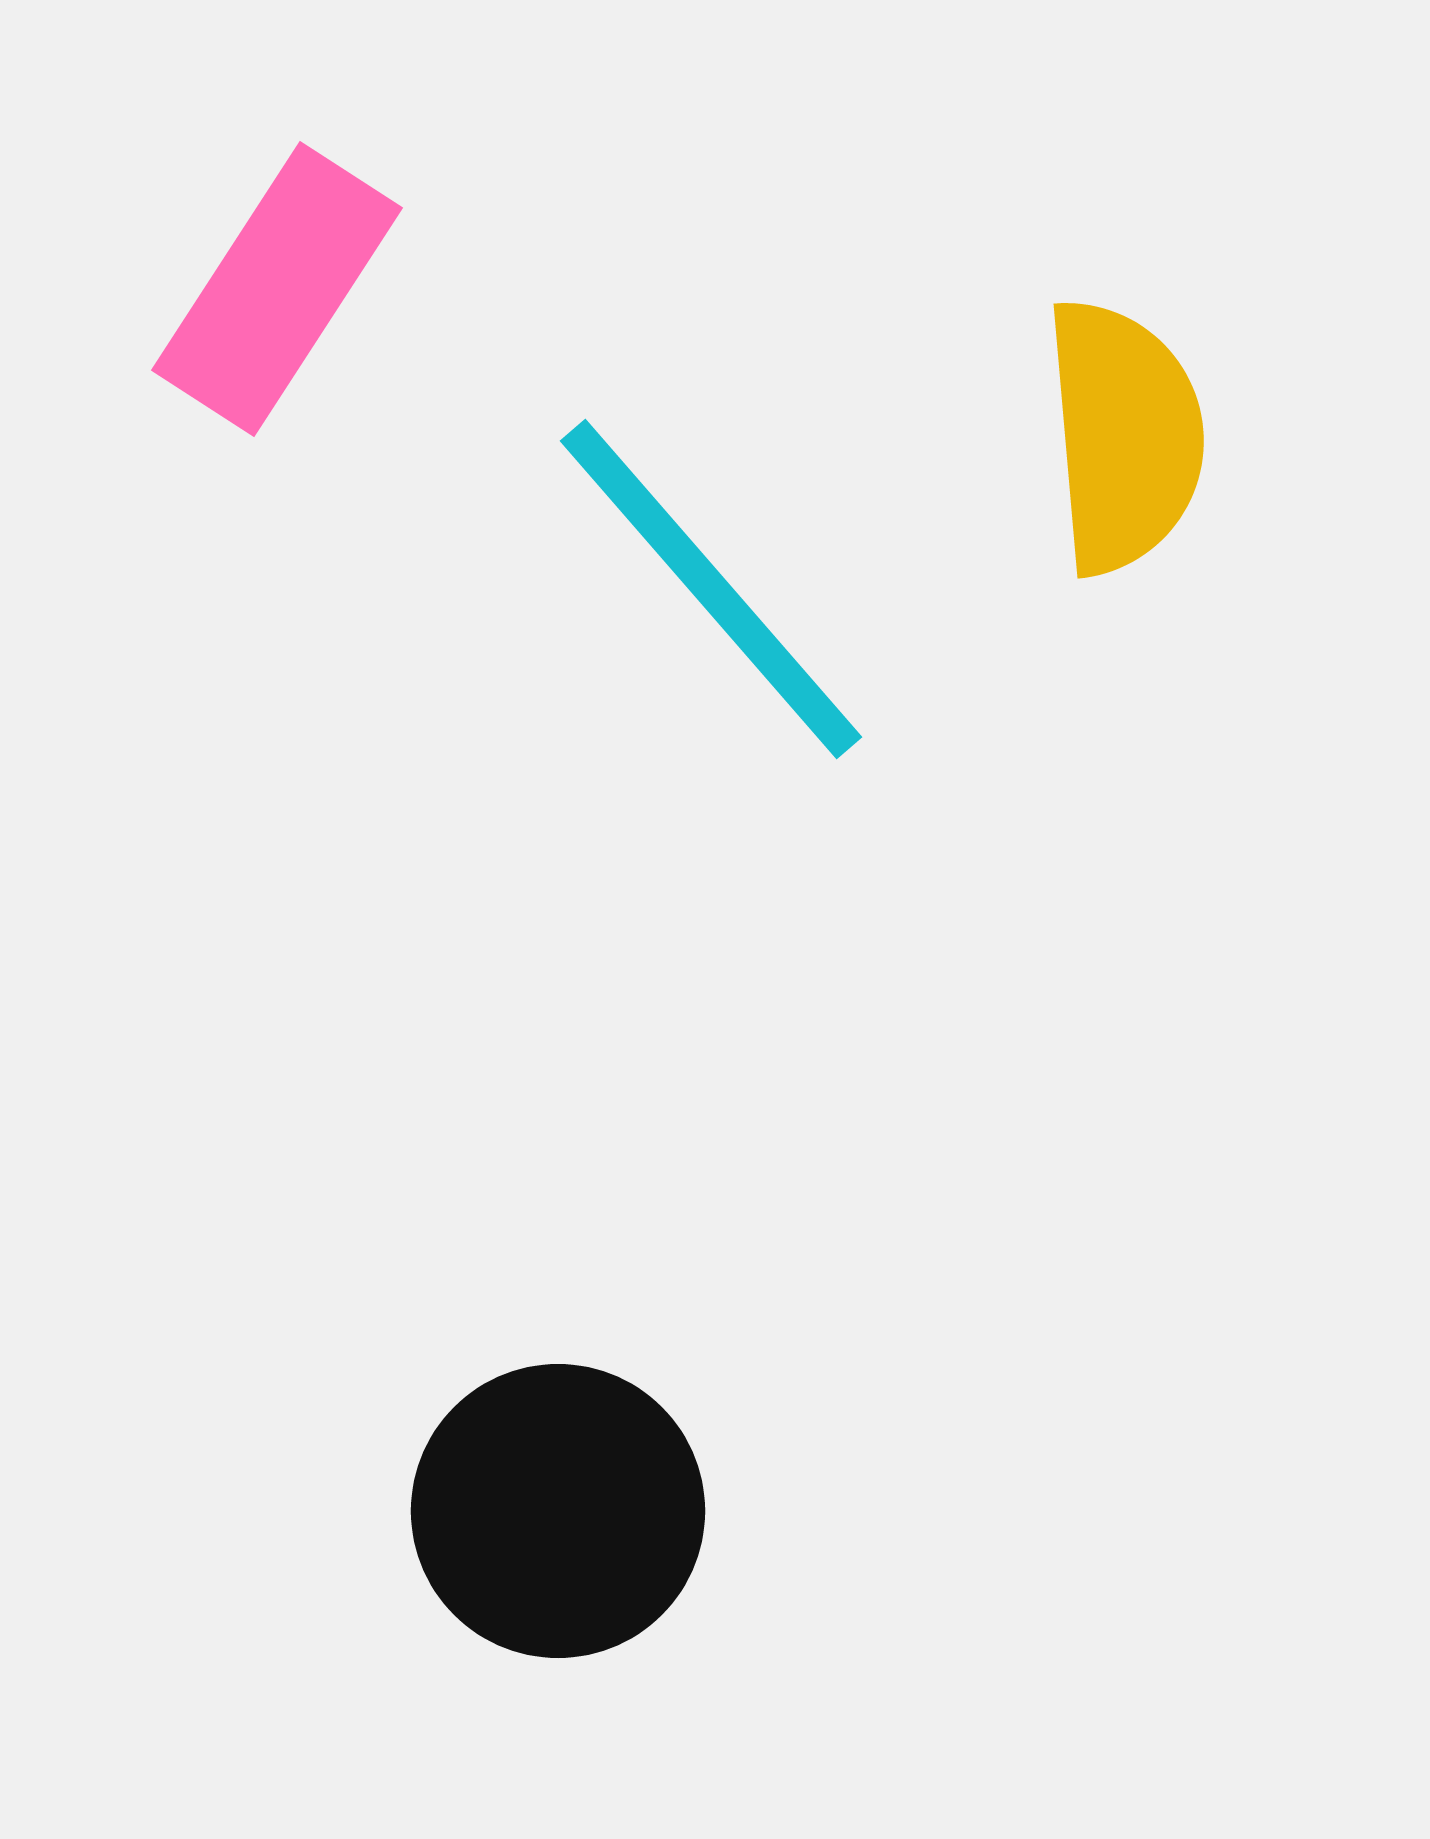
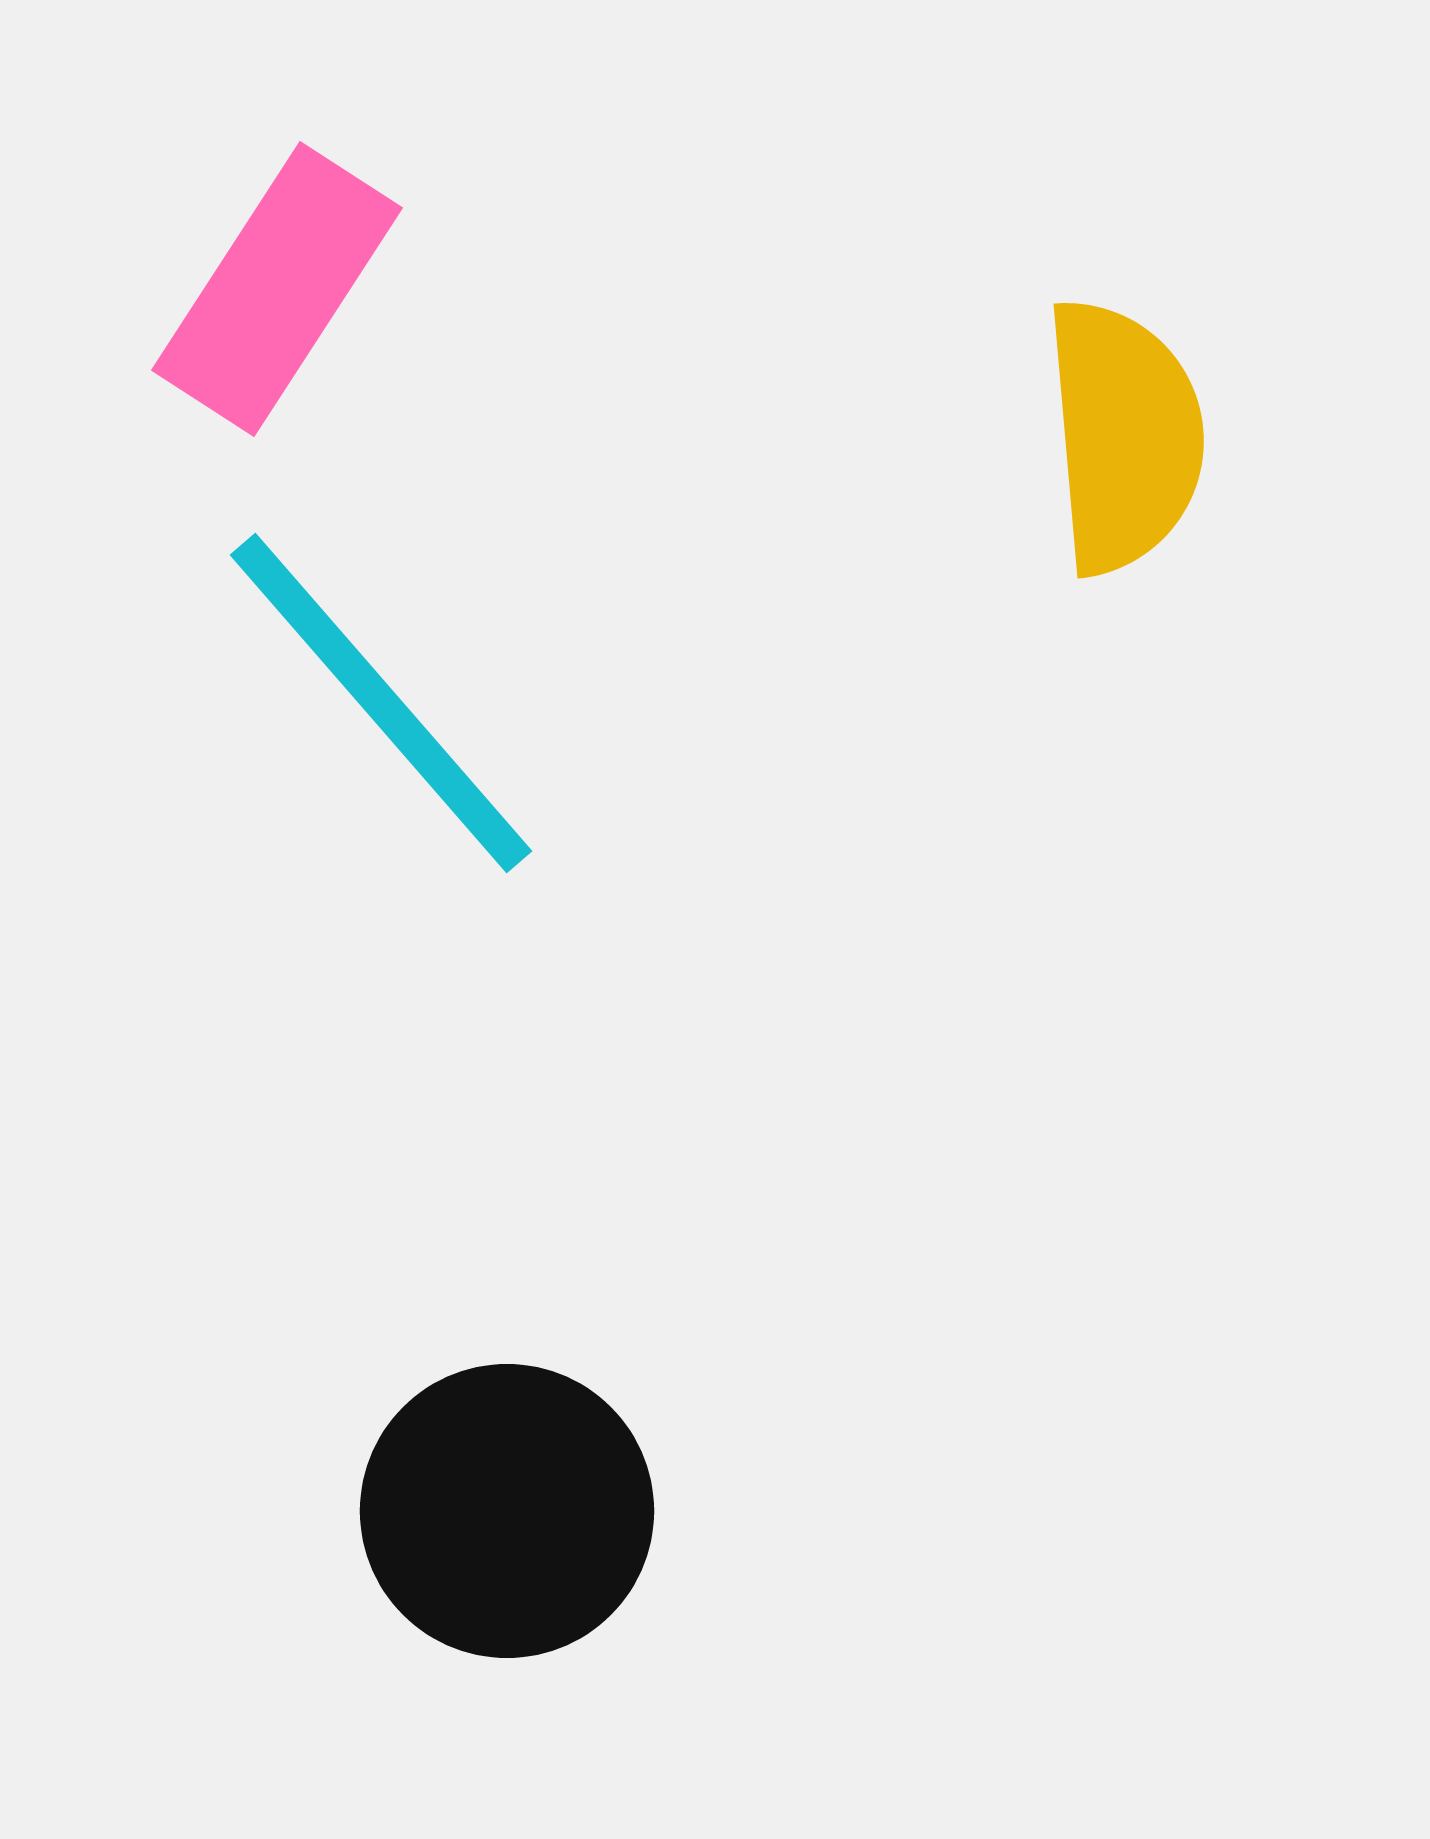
cyan line: moved 330 px left, 114 px down
black circle: moved 51 px left
